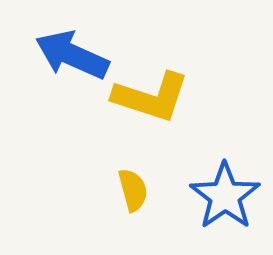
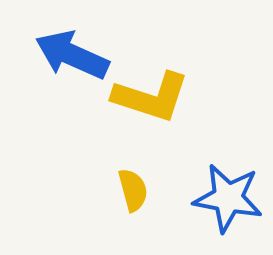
blue star: moved 3 px right, 2 px down; rotated 26 degrees counterclockwise
